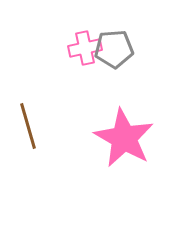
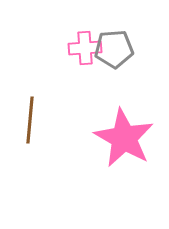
pink cross: rotated 8 degrees clockwise
brown line: moved 2 px right, 6 px up; rotated 21 degrees clockwise
